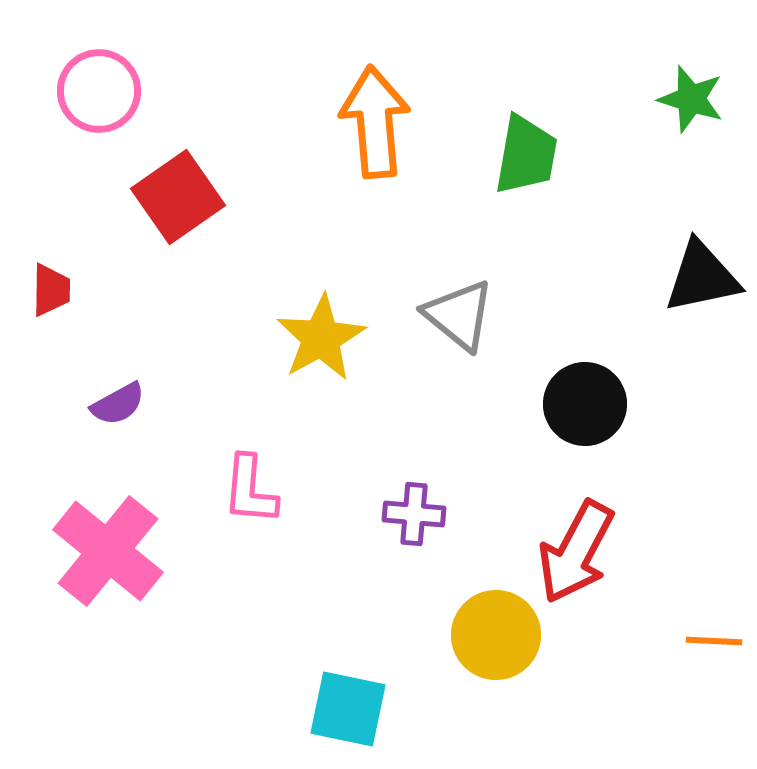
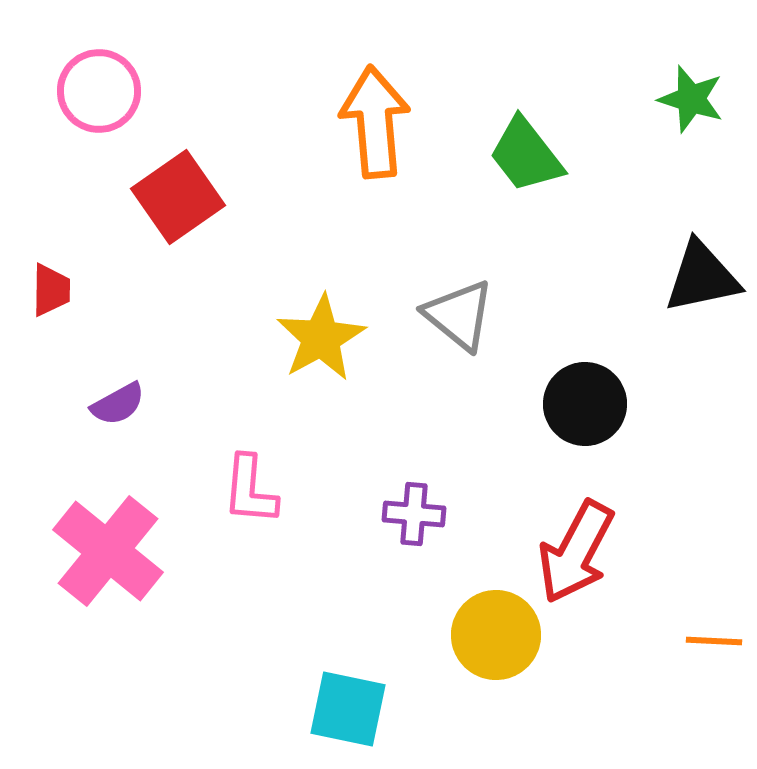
green trapezoid: rotated 132 degrees clockwise
